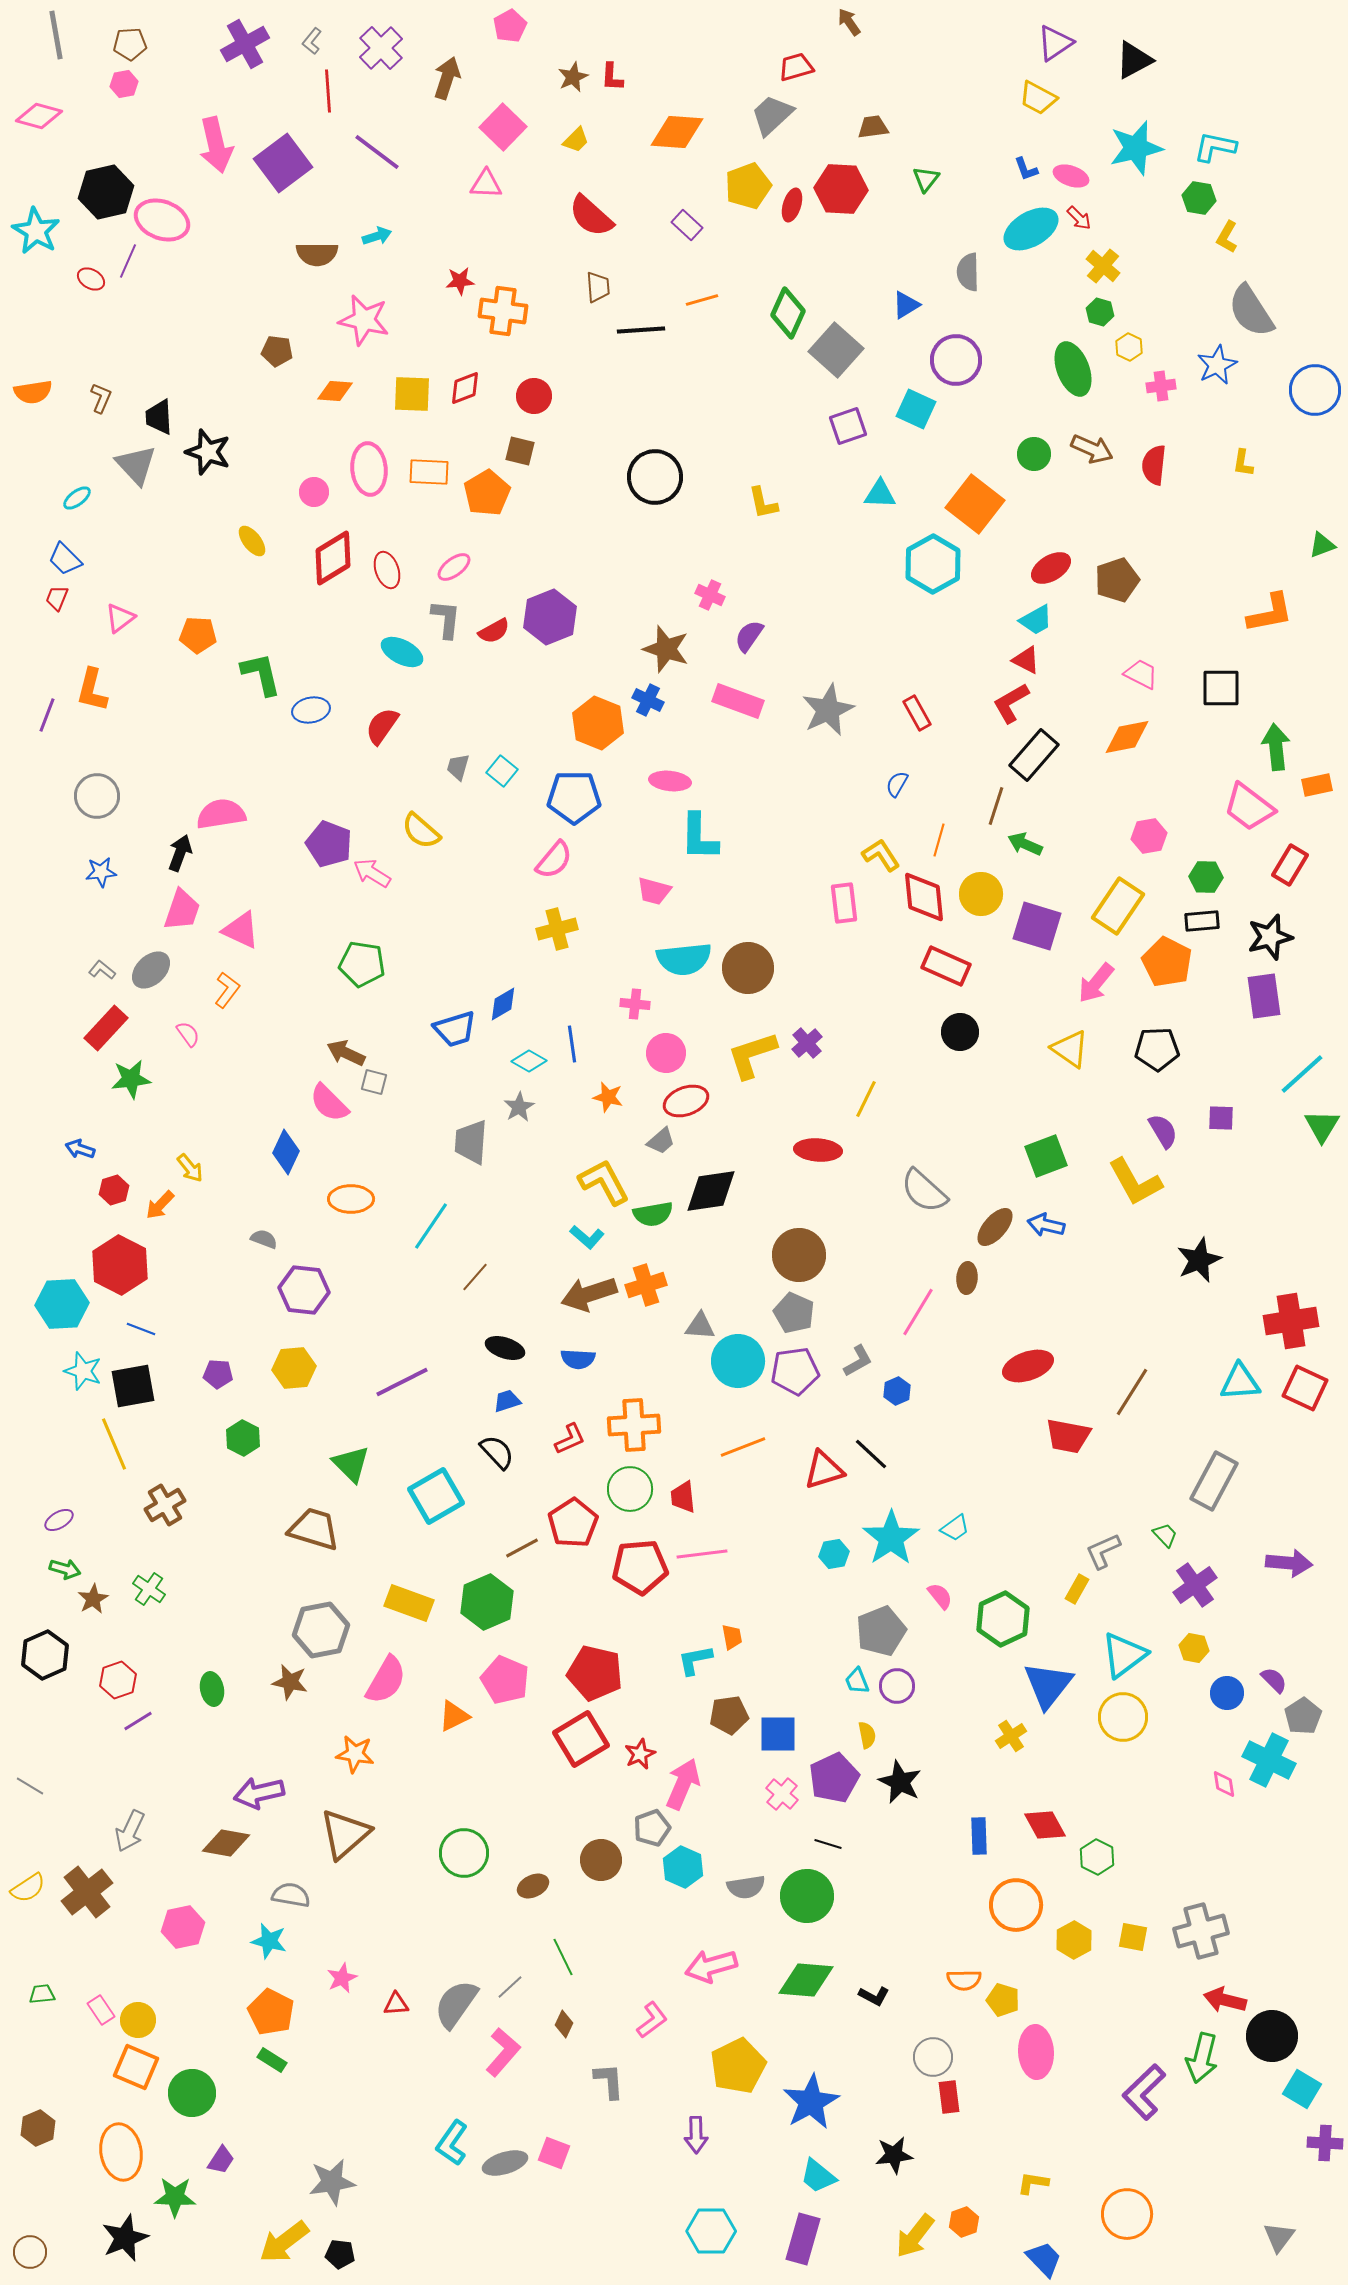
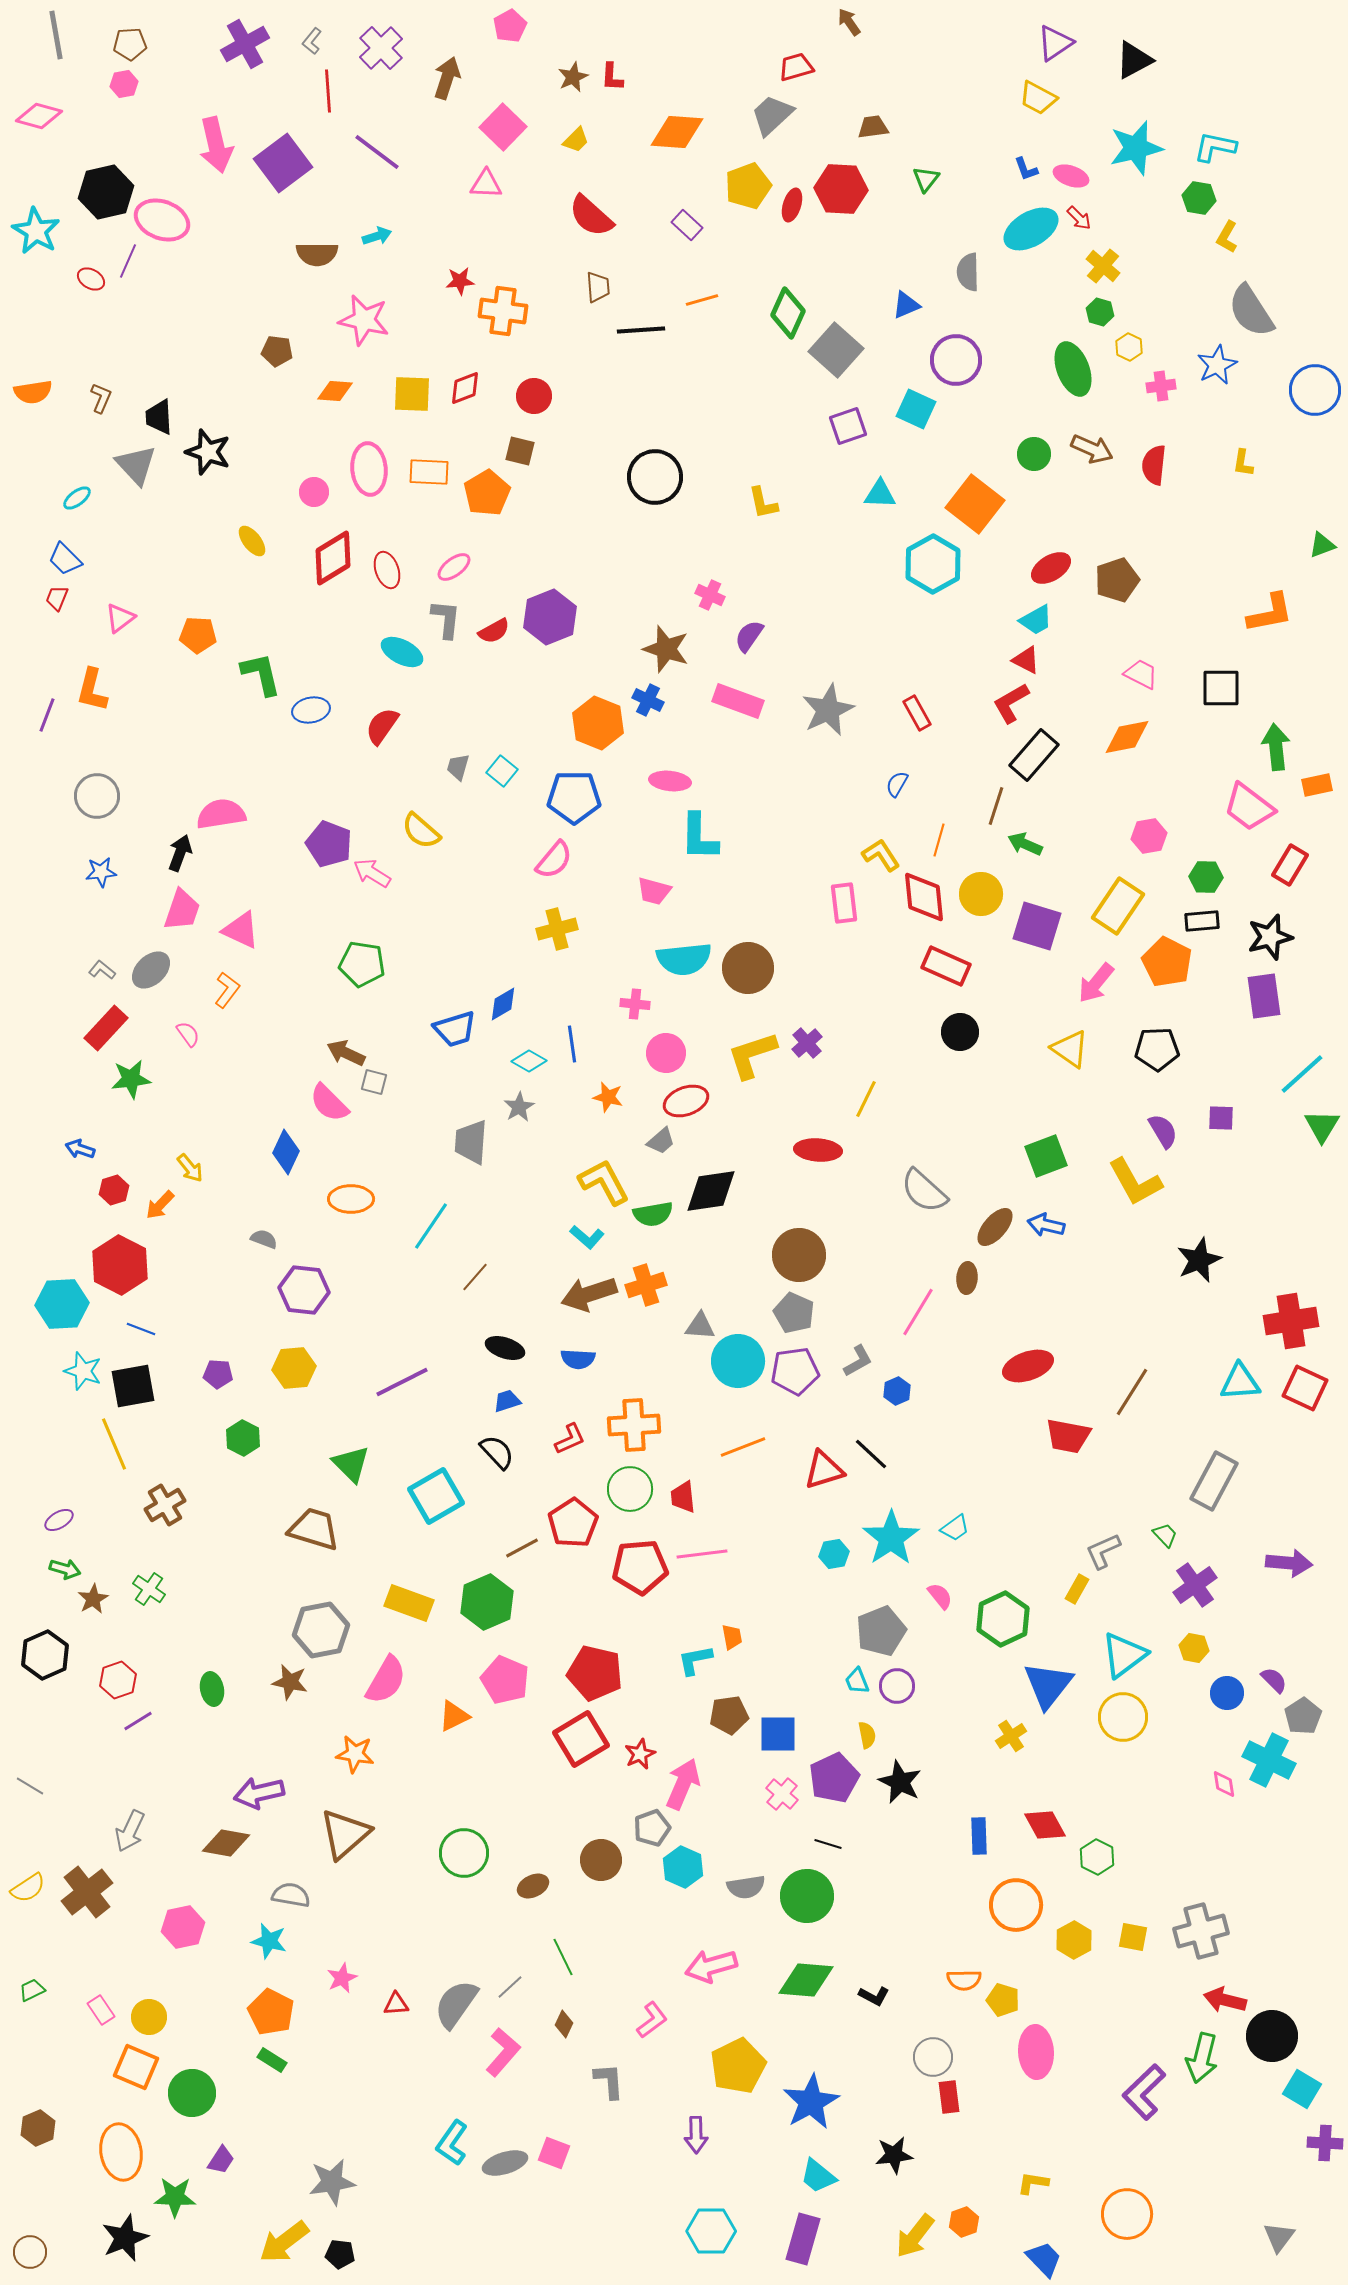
blue triangle at (906, 305): rotated 8 degrees clockwise
green trapezoid at (42, 1994): moved 10 px left, 4 px up; rotated 20 degrees counterclockwise
yellow circle at (138, 2020): moved 11 px right, 3 px up
